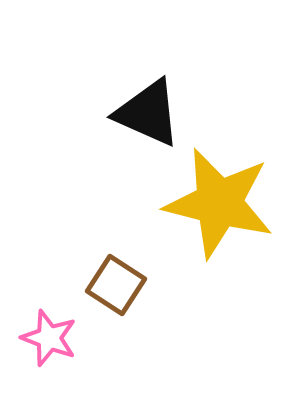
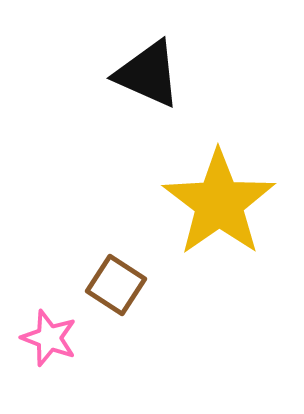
black triangle: moved 39 px up
yellow star: rotated 23 degrees clockwise
